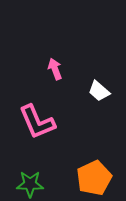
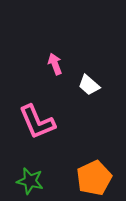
pink arrow: moved 5 px up
white trapezoid: moved 10 px left, 6 px up
green star: moved 3 px up; rotated 12 degrees clockwise
